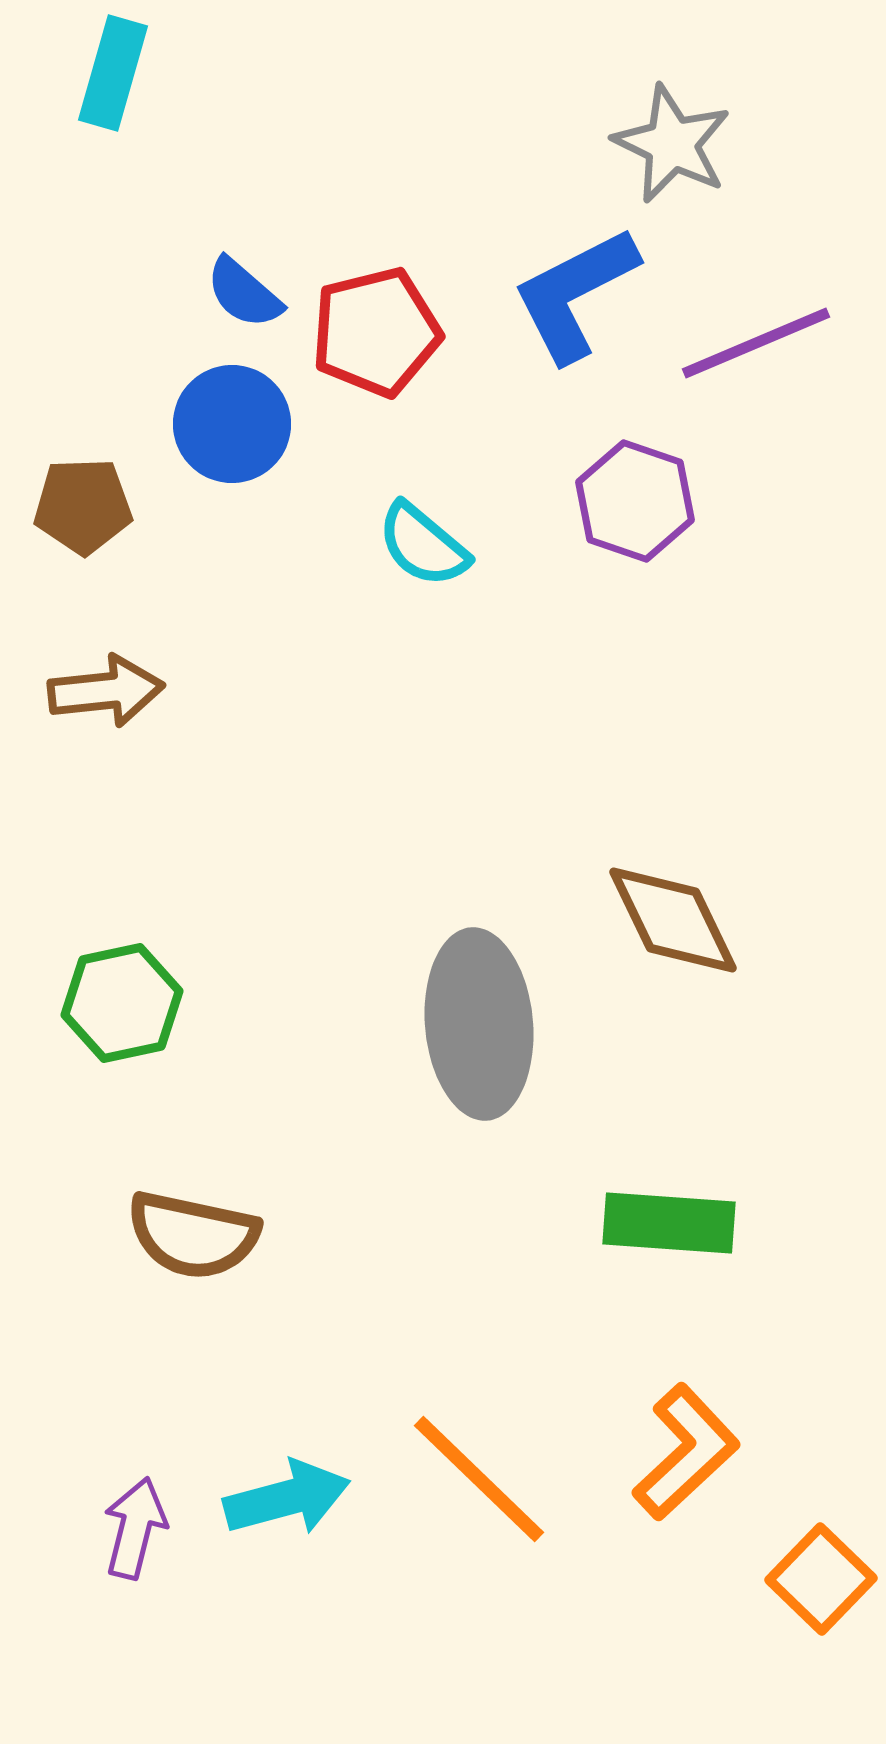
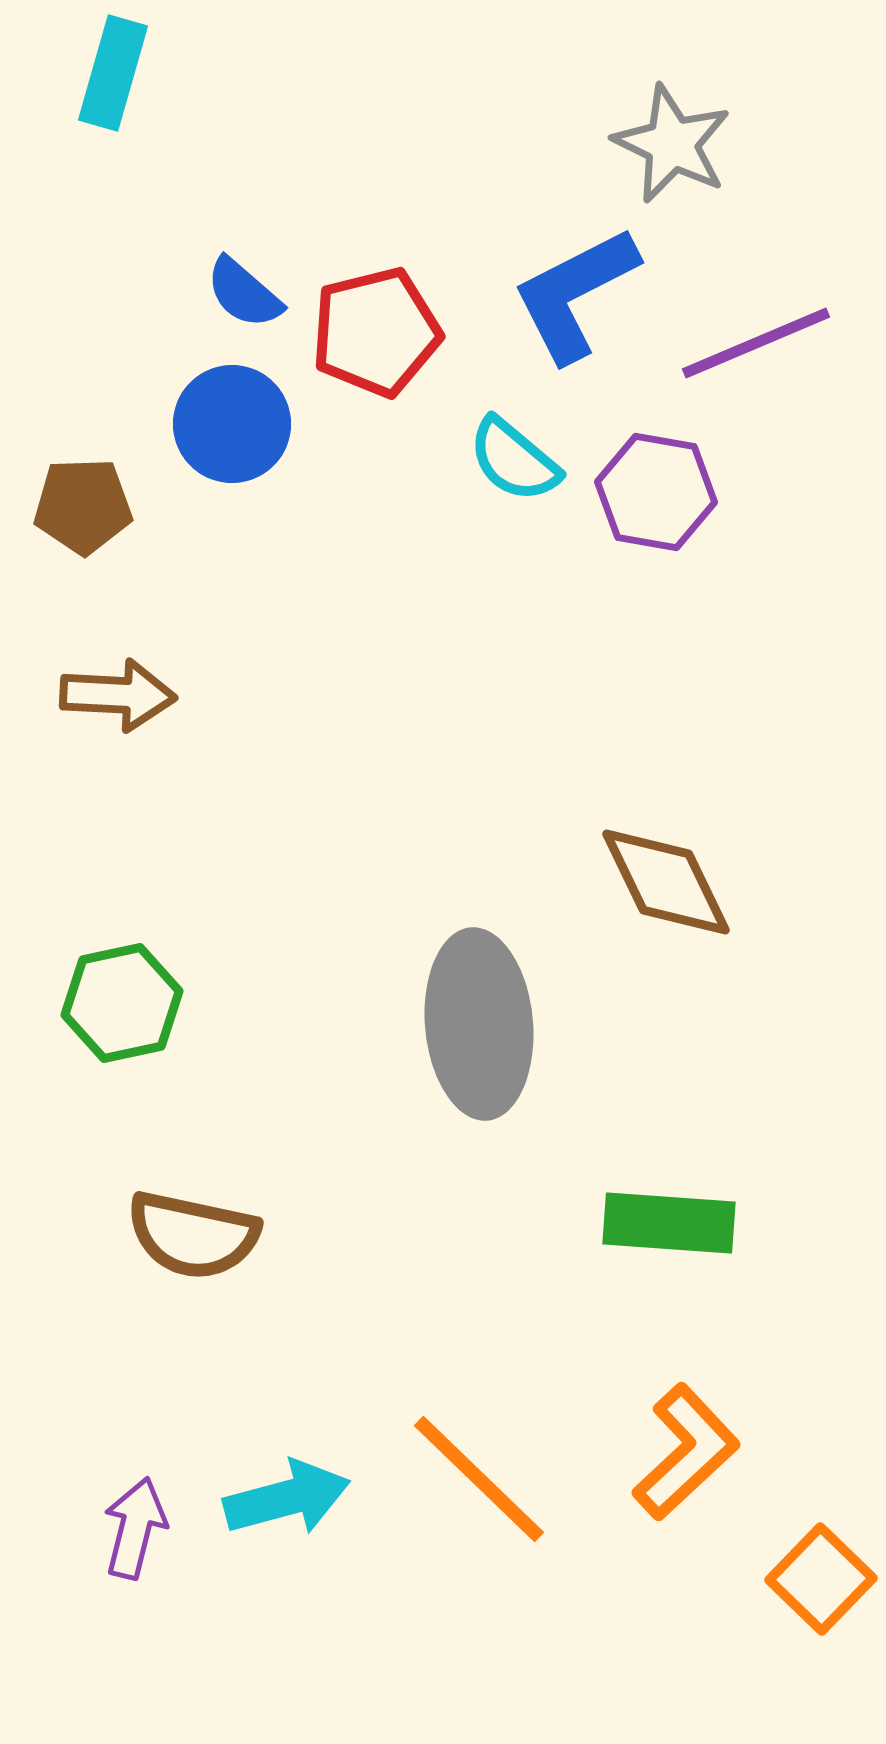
purple hexagon: moved 21 px right, 9 px up; rotated 9 degrees counterclockwise
cyan semicircle: moved 91 px right, 85 px up
brown arrow: moved 12 px right, 4 px down; rotated 9 degrees clockwise
brown diamond: moved 7 px left, 38 px up
